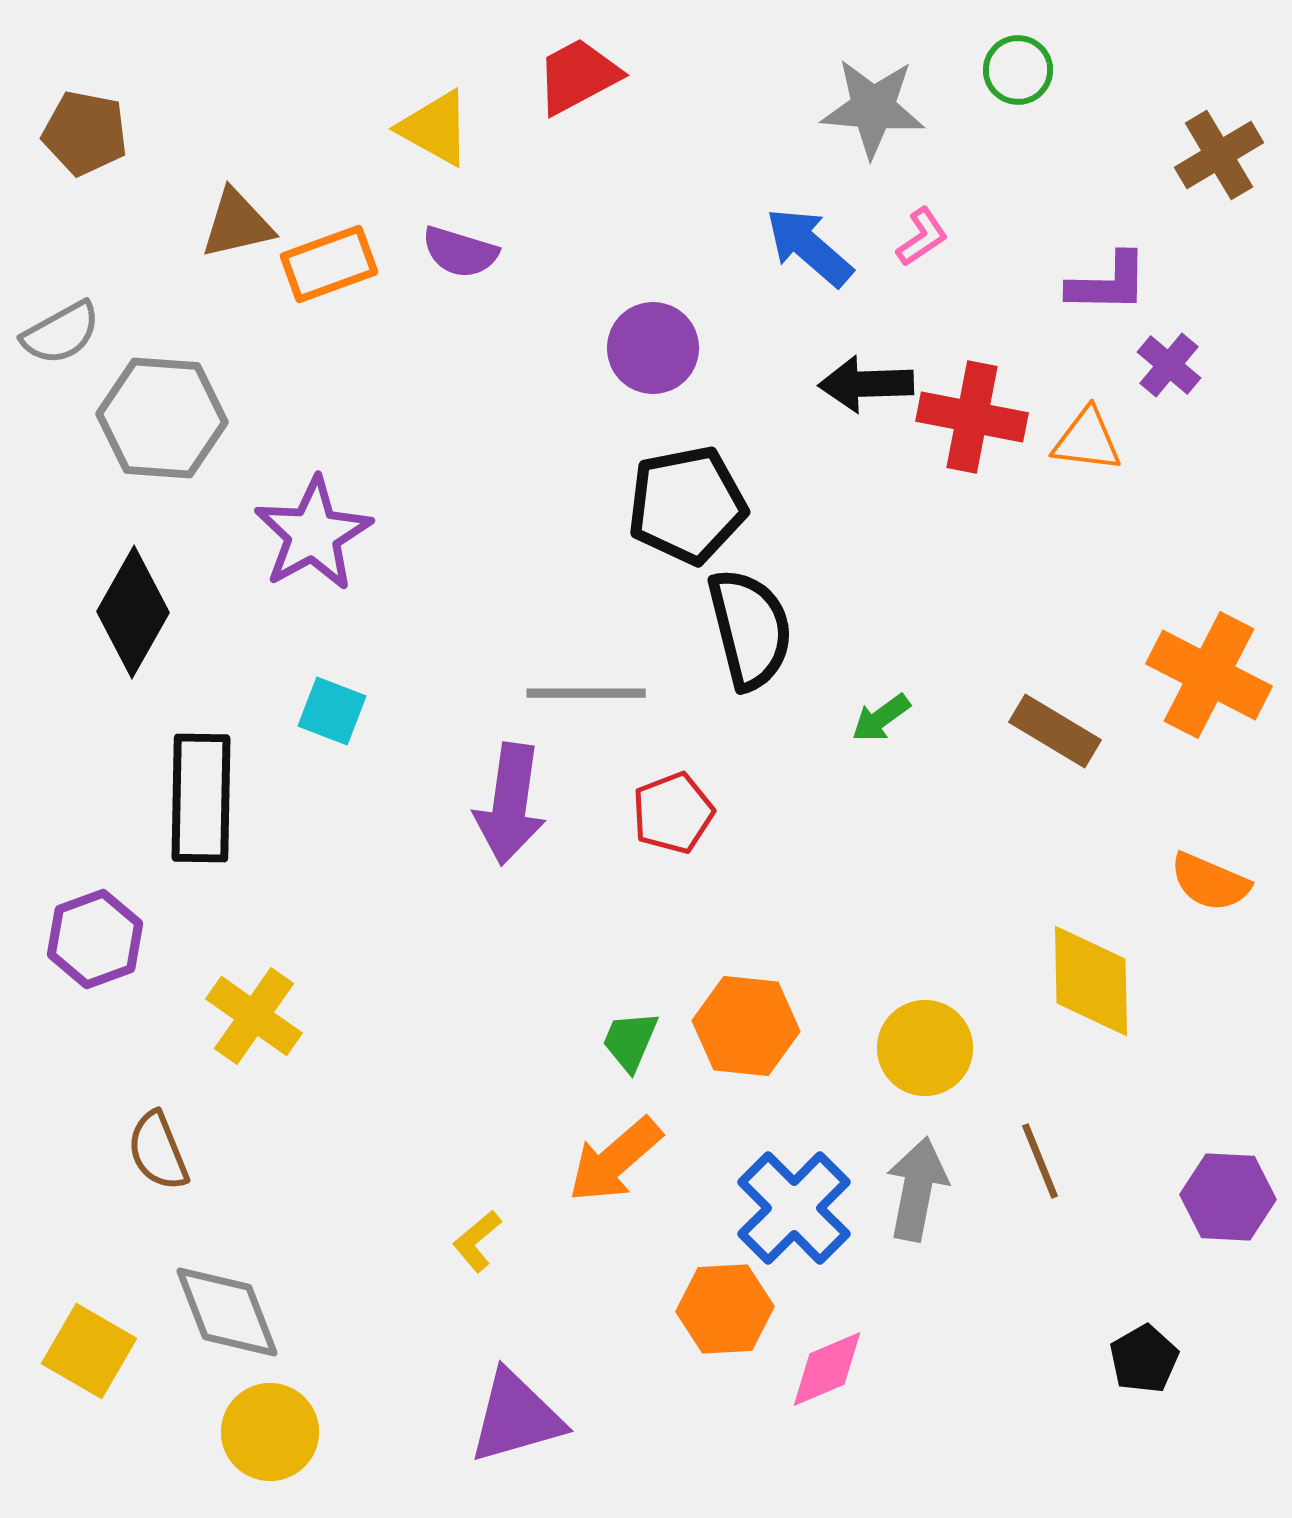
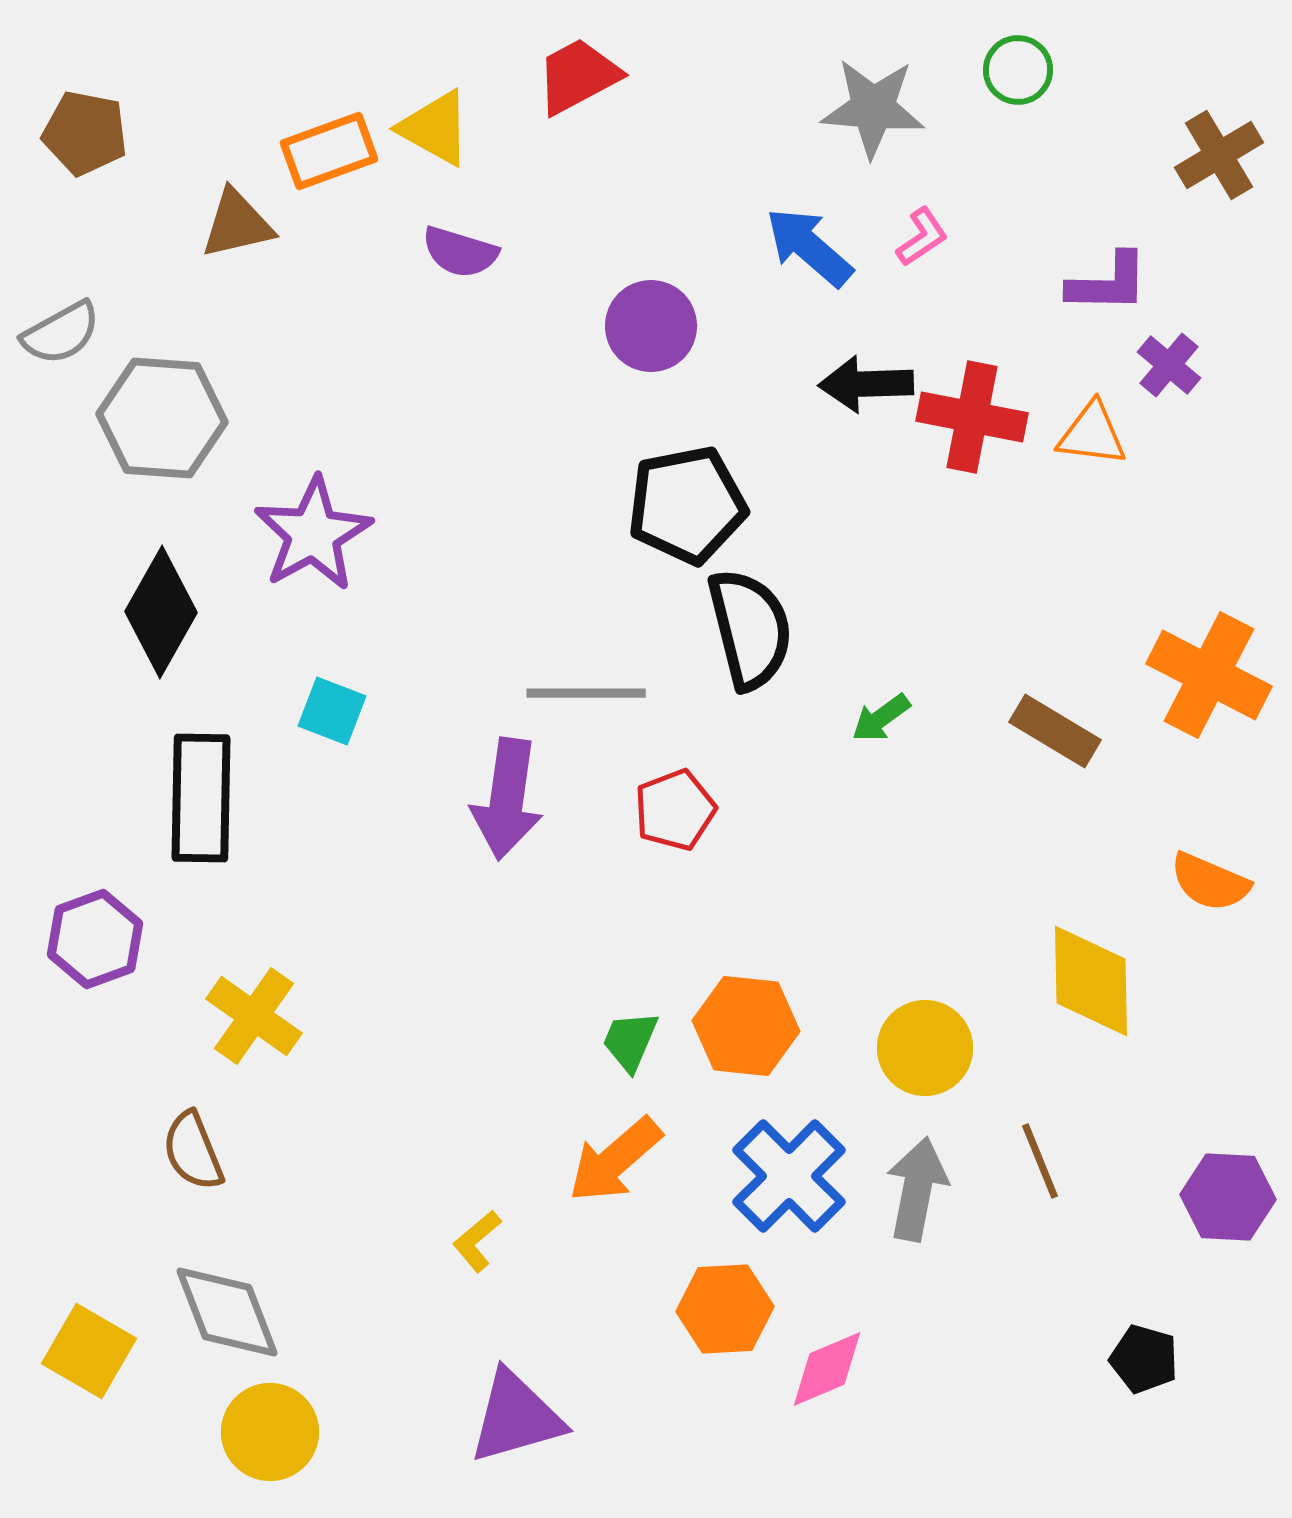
orange rectangle at (329, 264): moved 113 px up
purple circle at (653, 348): moved 2 px left, 22 px up
orange triangle at (1087, 440): moved 5 px right, 6 px up
black diamond at (133, 612): moved 28 px right
purple arrow at (510, 804): moved 3 px left, 5 px up
red pentagon at (673, 813): moved 2 px right, 3 px up
brown semicircle at (158, 1151): moved 35 px right
blue cross at (794, 1208): moved 5 px left, 32 px up
black pentagon at (1144, 1359): rotated 26 degrees counterclockwise
